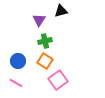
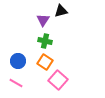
purple triangle: moved 4 px right
green cross: rotated 24 degrees clockwise
orange square: moved 1 px down
pink square: rotated 12 degrees counterclockwise
